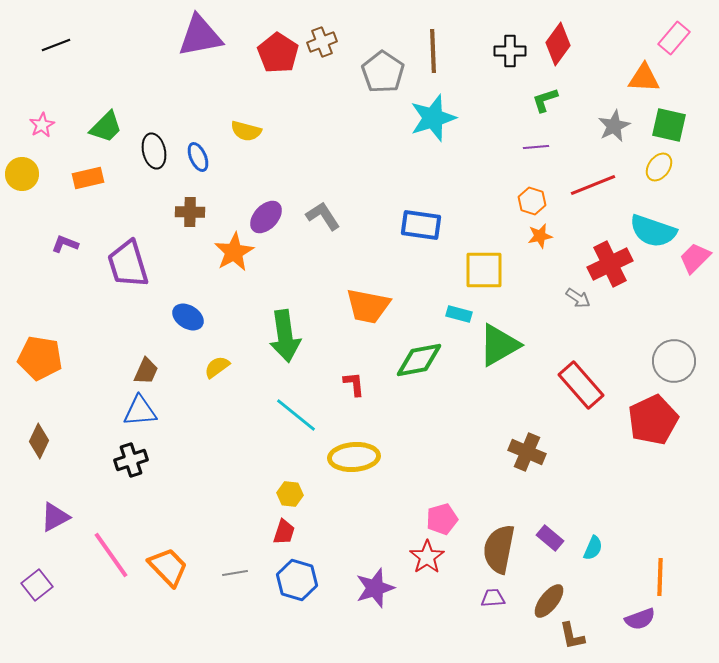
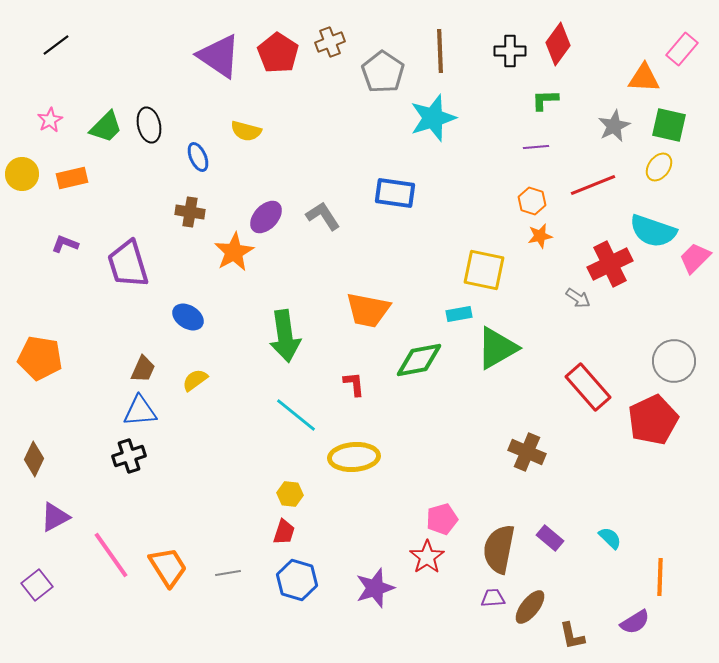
purple triangle at (200, 36): moved 19 px right, 20 px down; rotated 45 degrees clockwise
pink rectangle at (674, 38): moved 8 px right, 11 px down
brown cross at (322, 42): moved 8 px right
black line at (56, 45): rotated 16 degrees counterclockwise
brown line at (433, 51): moved 7 px right
green L-shape at (545, 100): rotated 16 degrees clockwise
pink star at (42, 125): moved 8 px right, 5 px up
black ellipse at (154, 151): moved 5 px left, 26 px up
orange rectangle at (88, 178): moved 16 px left
brown cross at (190, 212): rotated 8 degrees clockwise
blue rectangle at (421, 225): moved 26 px left, 32 px up
yellow square at (484, 270): rotated 12 degrees clockwise
orange trapezoid at (368, 306): moved 4 px down
cyan rectangle at (459, 314): rotated 25 degrees counterclockwise
green triangle at (499, 345): moved 2 px left, 3 px down
yellow semicircle at (217, 367): moved 22 px left, 13 px down
brown trapezoid at (146, 371): moved 3 px left, 2 px up
red rectangle at (581, 385): moved 7 px right, 2 px down
brown diamond at (39, 441): moved 5 px left, 18 px down
black cross at (131, 460): moved 2 px left, 4 px up
cyan semicircle at (593, 548): moved 17 px right, 10 px up; rotated 70 degrees counterclockwise
orange trapezoid at (168, 567): rotated 12 degrees clockwise
gray line at (235, 573): moved 7 px left
brown ellipse at (549, 601): moved 19 px left, 6 px down
purple semicircle at (640, 619): moved 5 px left, 3 px down; rotated 12 degrees counterclockwise
